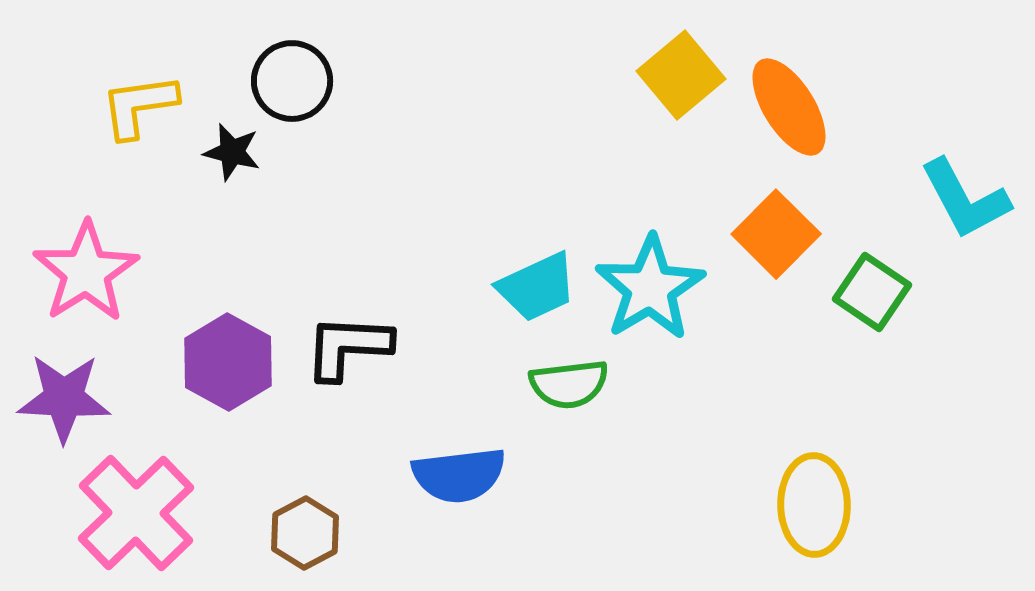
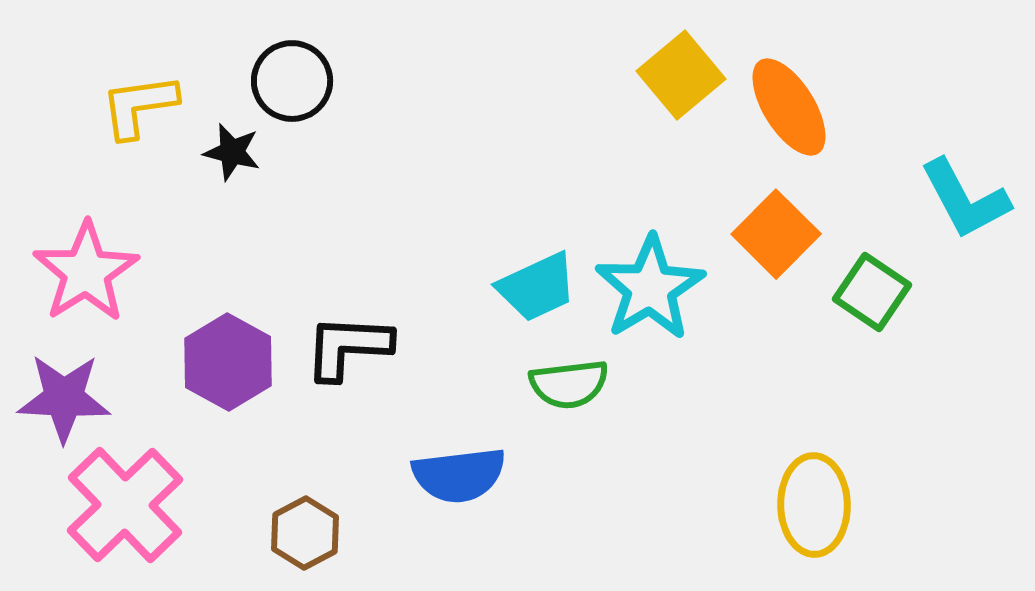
pink cross: moved 11 px left, 8 px up
